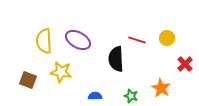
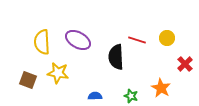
yellow semicircle: moved 2 px left, 1 px down
black semicircle: moved 2 px up
yellow star: moved 3 px left, 1 px down
